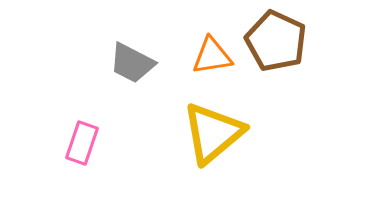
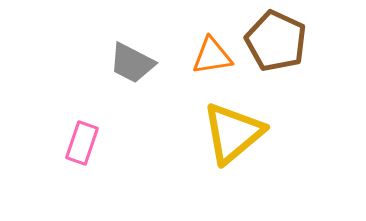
yellow triangle: moved 20 px right
